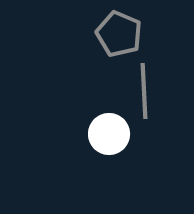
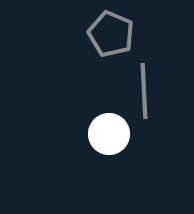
gray pentagon: moved 8 px left
